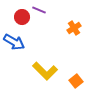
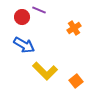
blue arrow: moved 10 px right, 3 px down
